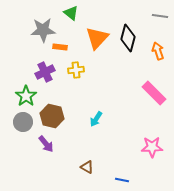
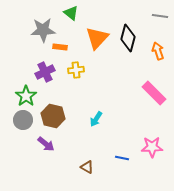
brown hexagon: moved 1 px right
gray circle: moved 2 px up
purple arrow: rotated 12 degrees counterclockwise
blue line: moved 22 px up
